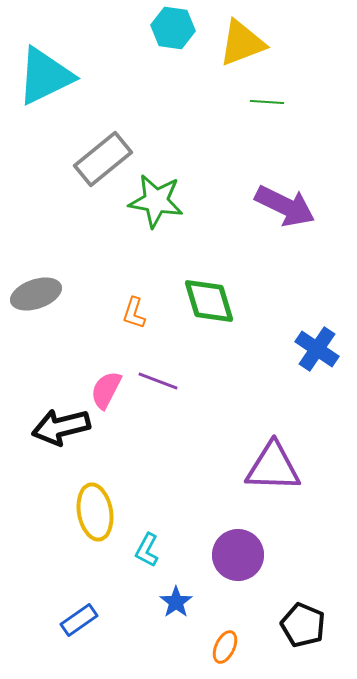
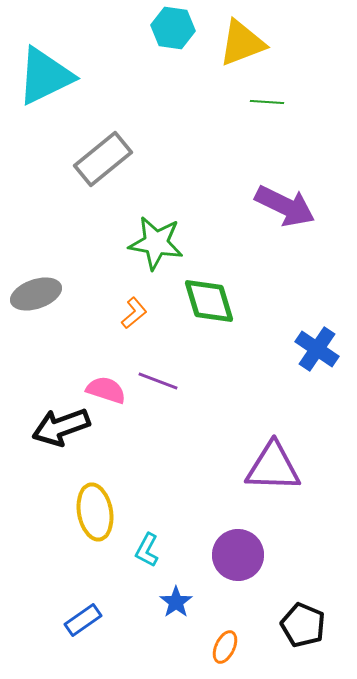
green star: moved 42 px down
orange L-shape: rotated 148 degrees counterclockwise
pink semicircle: rotated 81 degrees clockwise
black arrow: rotated 6 degrees counterclockwise
blue rectangle: moved 4 px right
